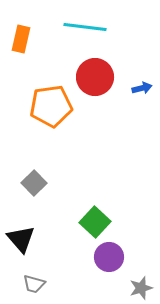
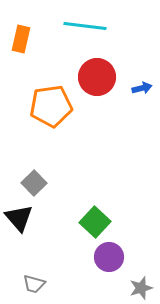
cyan line: moved 1 px up
red circle: moved 2 px right
black triangle: moved 2 px left, 21 px up
